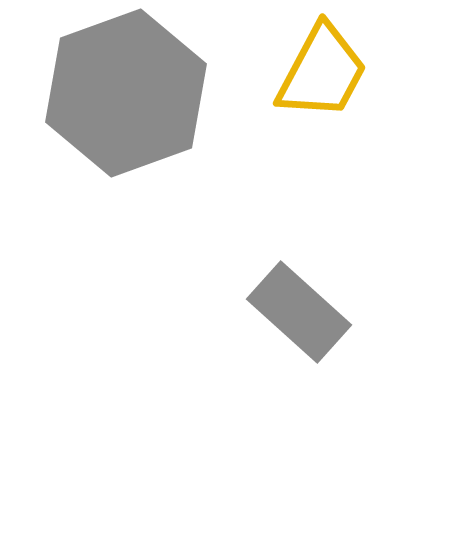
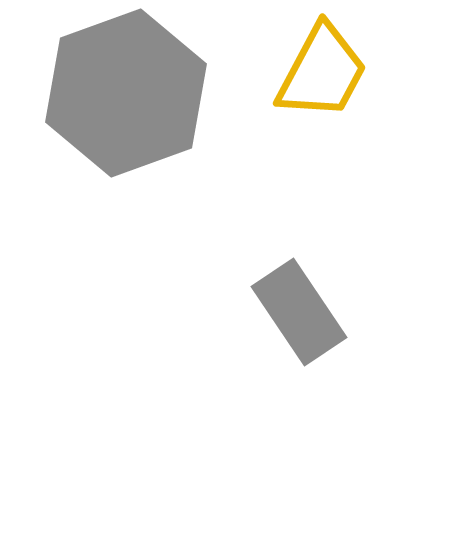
gray rectangle: rotated 14 degrees clockwise
